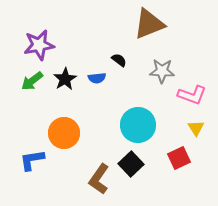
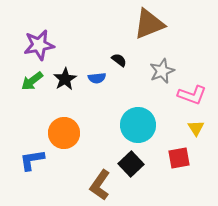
gray star: rotated 25 degrees counterclockwise
red square: rotated 15 degrees clockwise
brown L-shape: moved 1 px right, 6 px down
